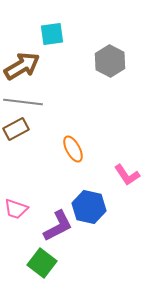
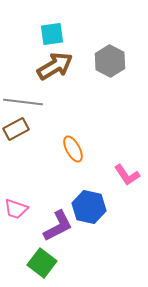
brown arrow: moved 33 px right
